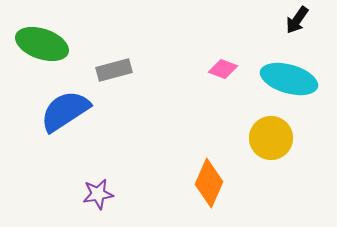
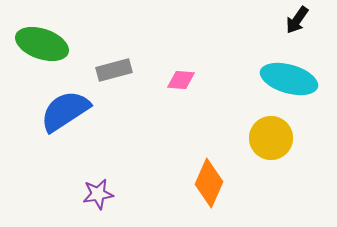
pink diamond: moved 42 px left, 11 px down; rotated 16 degrees counterclockwise
